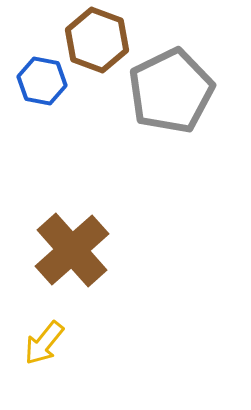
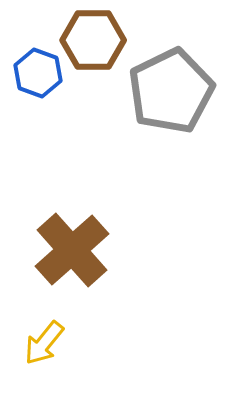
brown hexagon: moved 4 px left; rotated 20 degrees counterclockwise
blue hexagon: moved 4 px left, 8 px up; rotated 9 degrees clockwise
